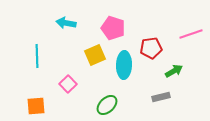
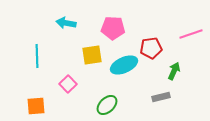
pink pentagon: rotated 15 degrees counterclockwise
yellow square: moved 3 px left; rotated 15 degrees clockwise
cyan ellipse: rotated 64 degrees clockwise
green arrow: rotated 36 degrees counterclockwise
